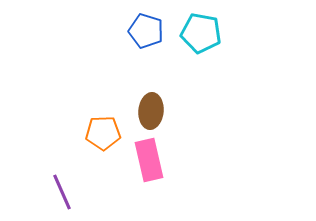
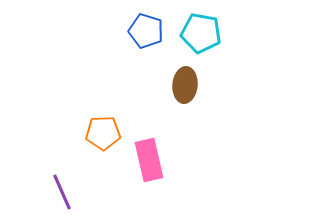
brown ellipse: moved 34 px right, 26 px up
